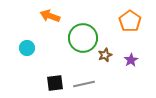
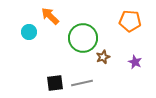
orange arrow: rotated 24 degrees clockwise
orange pentagon: rotated 30 degrees counterclockwise
cyan circle: moved 2 px right, 16 px up
brown star: moved 2 px left, 2 px down
purple star: moved 4 px right, 2 px down; rotated 16 degrees counterclockwise
gray line: moved 2 px left, 1 px up
